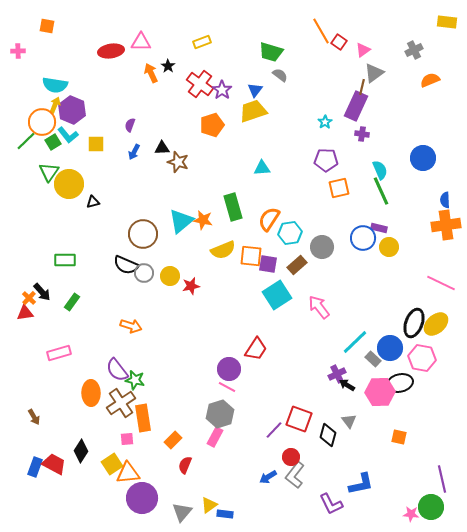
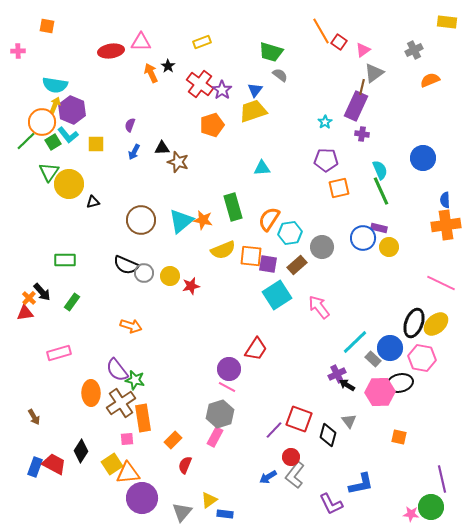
brown circle at (143, 234): moved 2 px left, 14 px up
yellow triangle at (209, 505): moved 5 px up
